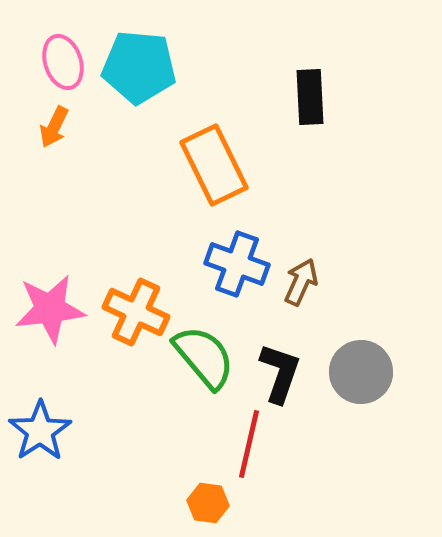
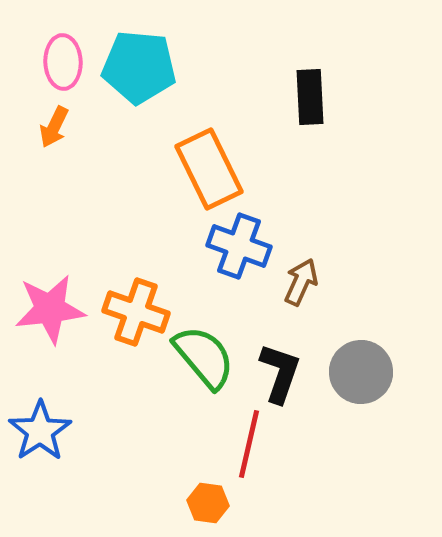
pink ellipse: rotated 16 degrees clockwise
orange rectangle: moved 5 px left, 4 px down
blue cross: moved 2 px right, 18 px up
orange cross: rotated 6 degrees counterclockwise
